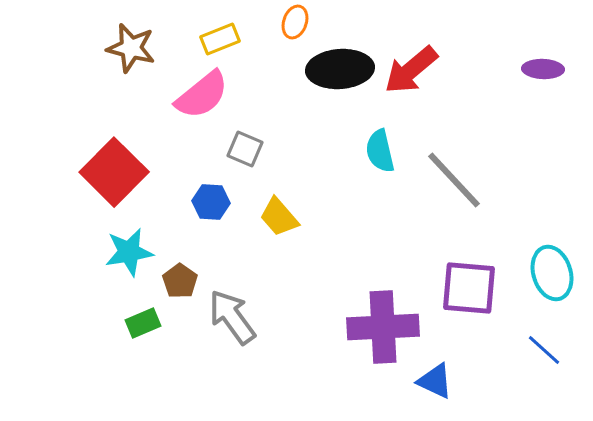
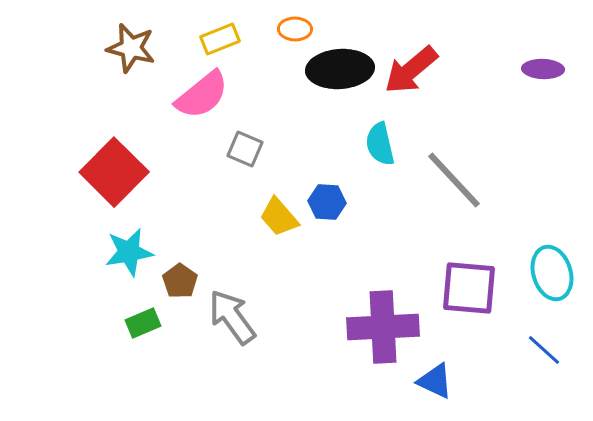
orange ellipse: moved 7 px down; rotated 72 degrees clockwise
cyan semicircle: moved 7 px up
blue hexagon: moved 116 px right
